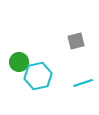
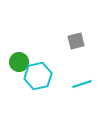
cyan line: moved 1 px left, 1 px down
